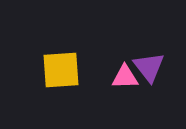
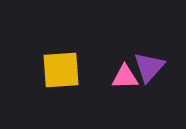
purple triangle: rotated 20 degrees clockwise
